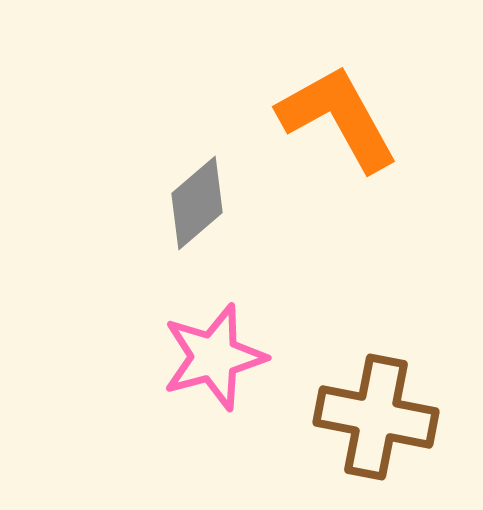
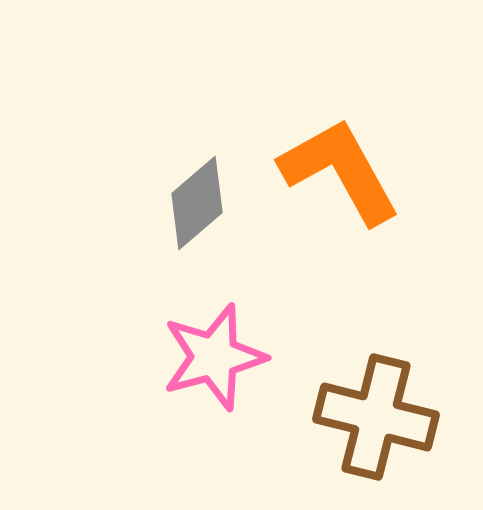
orange L-shape: moved 2 px right, 53 px down
brown cross: rotated 3 degrees clockwise
